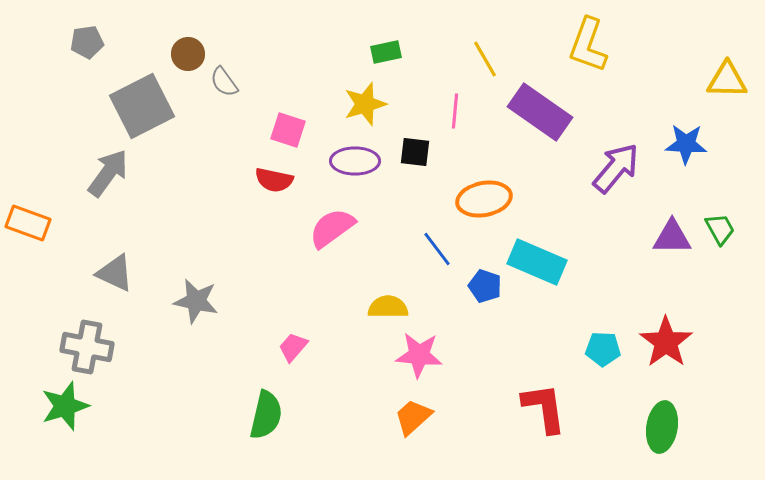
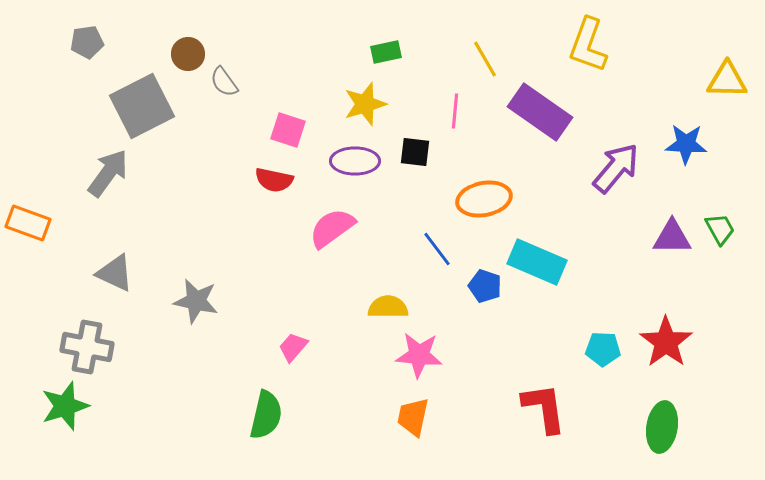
orange trapezoid: rotated 36 degrees counterclockwise
